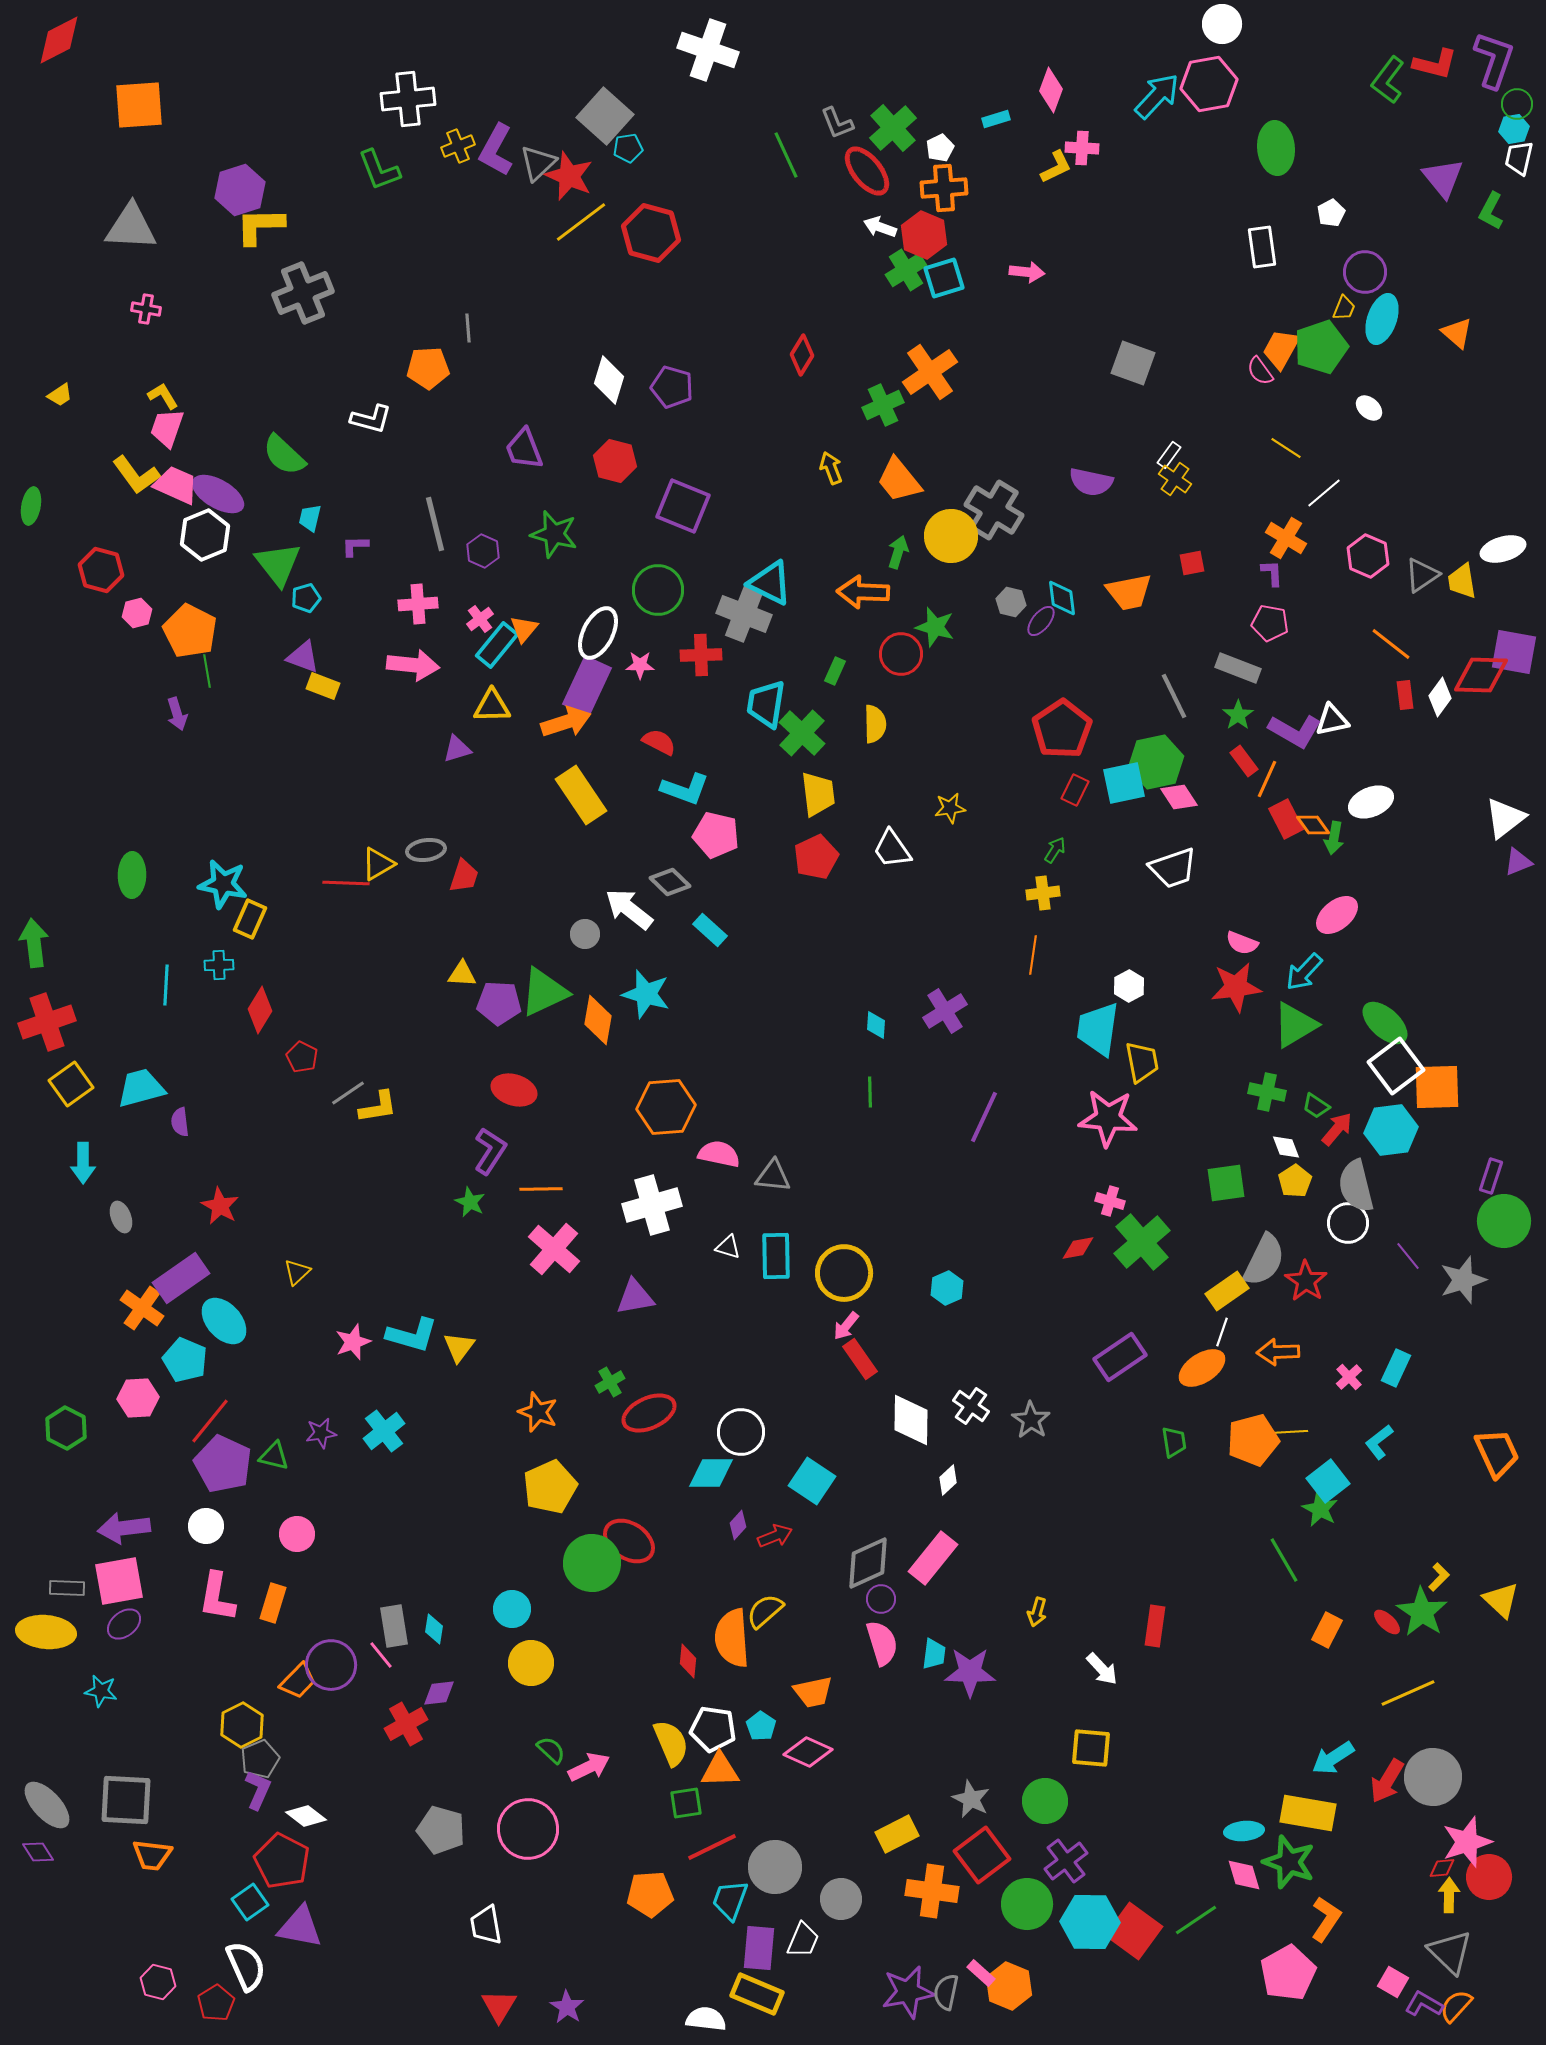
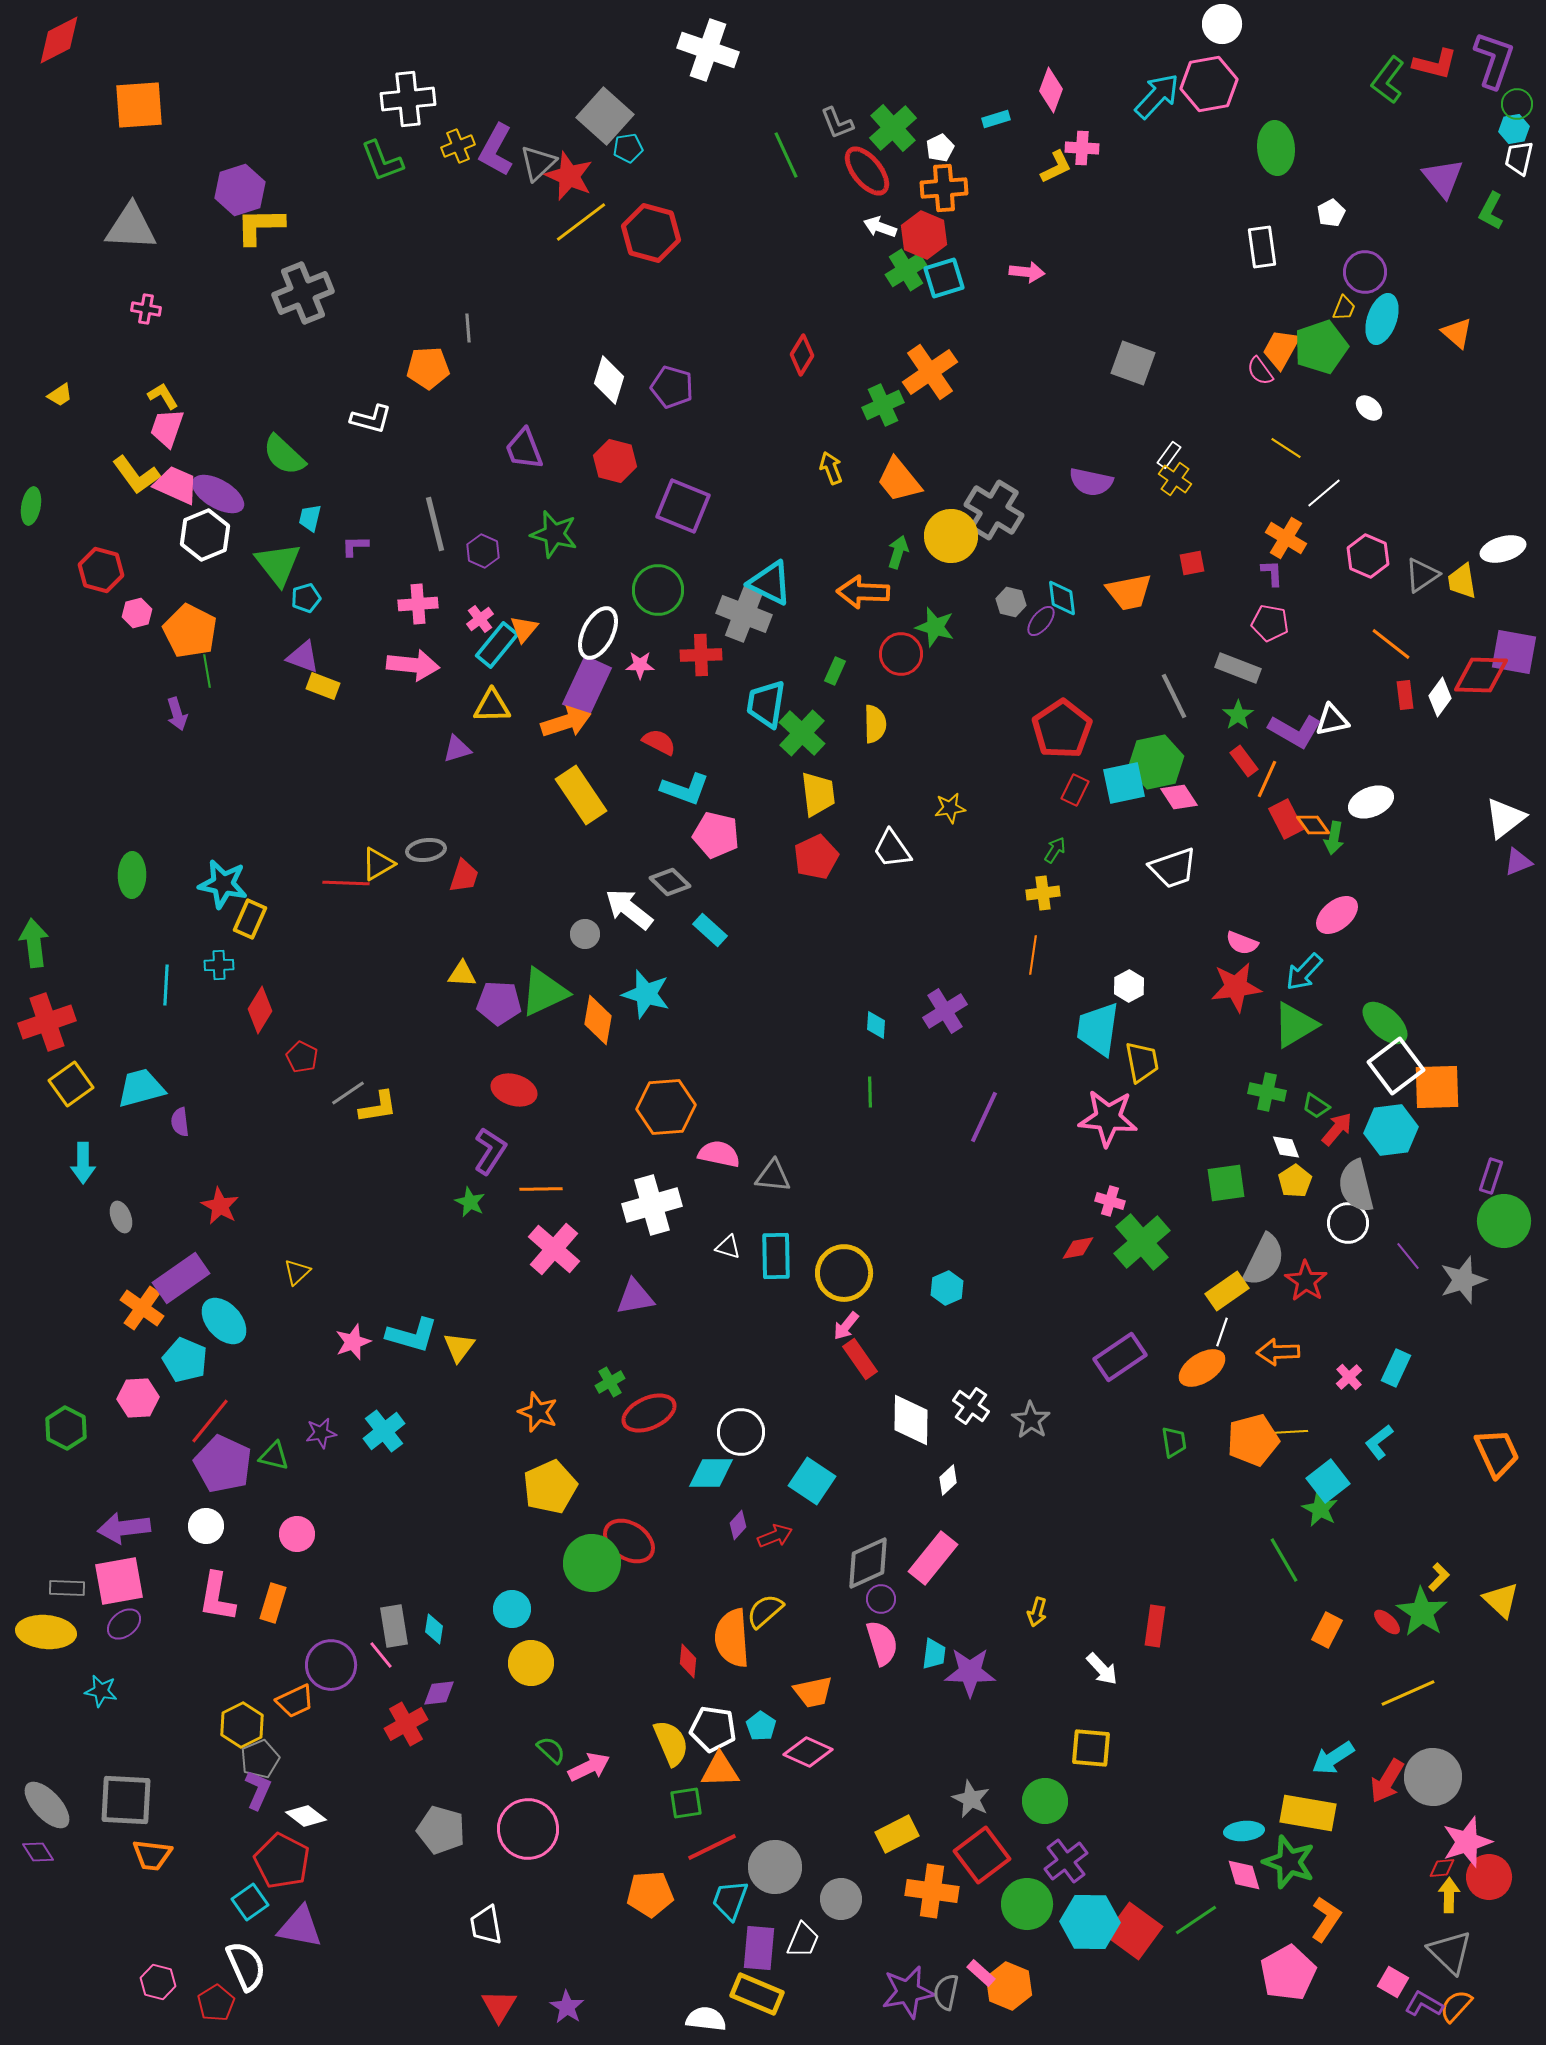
green L-shape at (379, 170): moved 3 px right, 9 px up
orange trapezoid at (298, 1681): moved 3 px left, 20 px down; rotated 21 degrees clockwise
